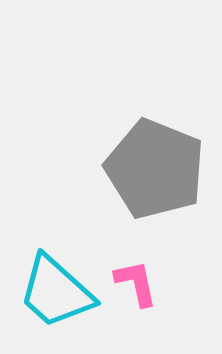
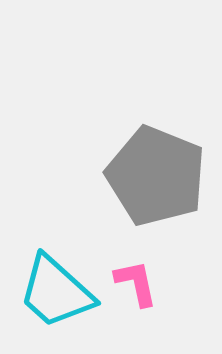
gray pentagon: moved 1 px right, 7 px down
